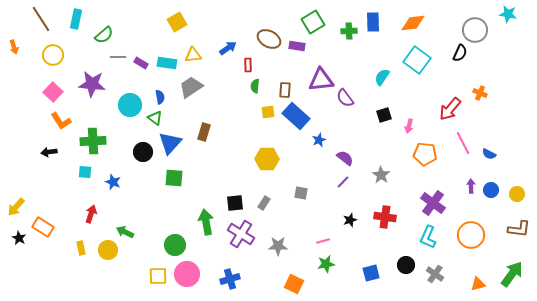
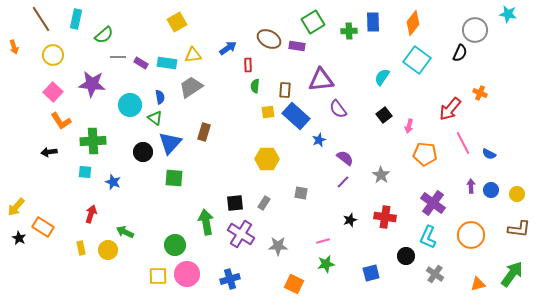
orange diamond at (413, 23): rotated 45 degrees counterclockwise
purple semicircle at (345, 98): moved 7 px left, 11 px down
black square at (384, 115): rotated 21 degrees counterclockwise
black circle at (406, 265): moved 9 px up
